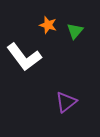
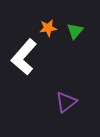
orange star: moved 3 px down; rotated 24 degrees counterclockwise
white L-shape: rotated 78 degrees clockwise
